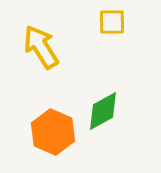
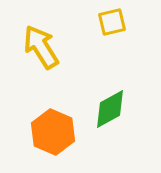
yellow square: rotated 12 degrees counterclockwise
green diamond: moved 7 px right, 2 px up
